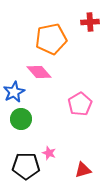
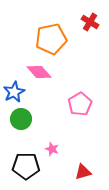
red cross: rotated 36 degrees clockwise
pink star: moved 3 px right, 4 px up
red triangle: moved 2 px down
